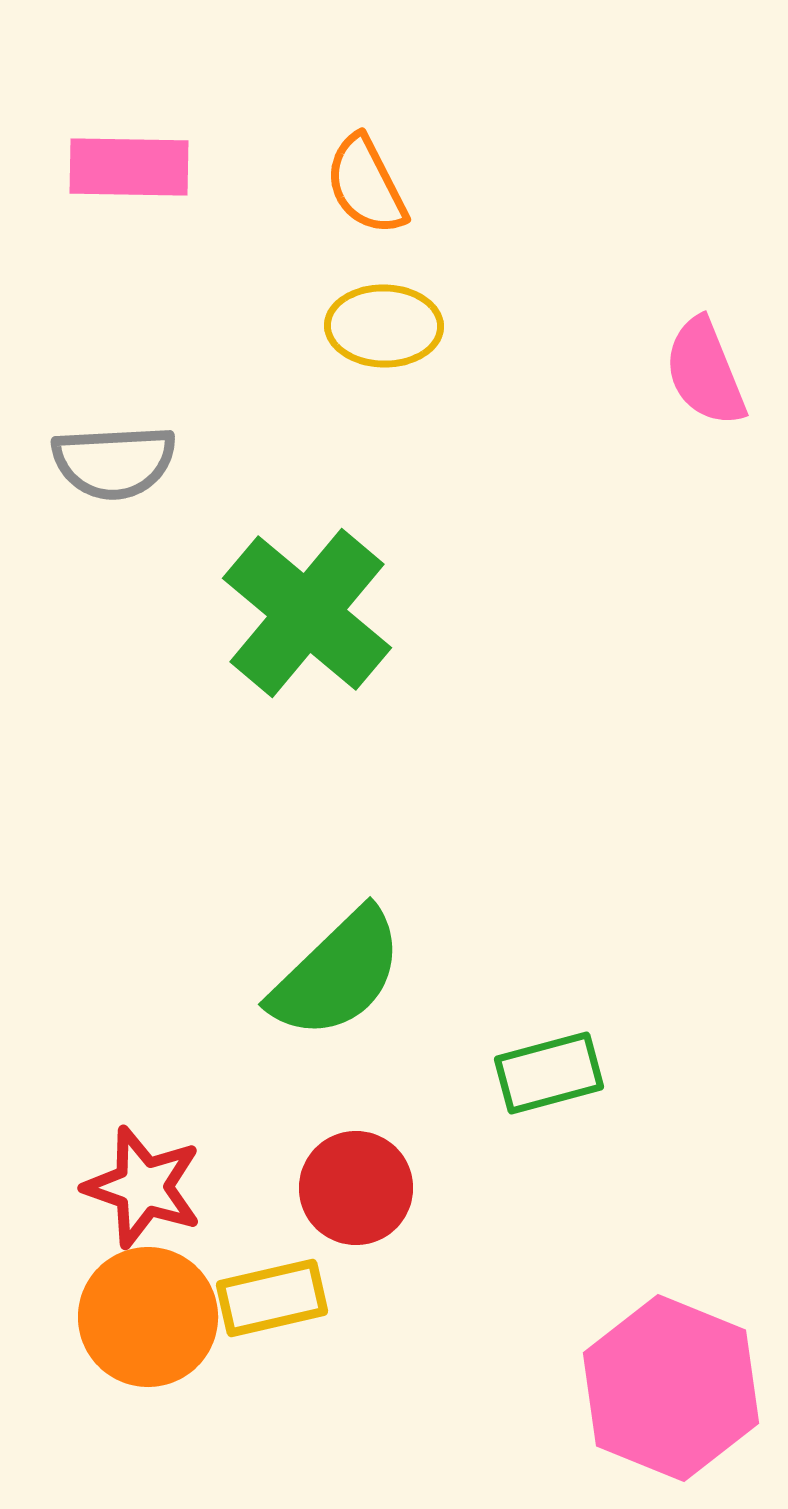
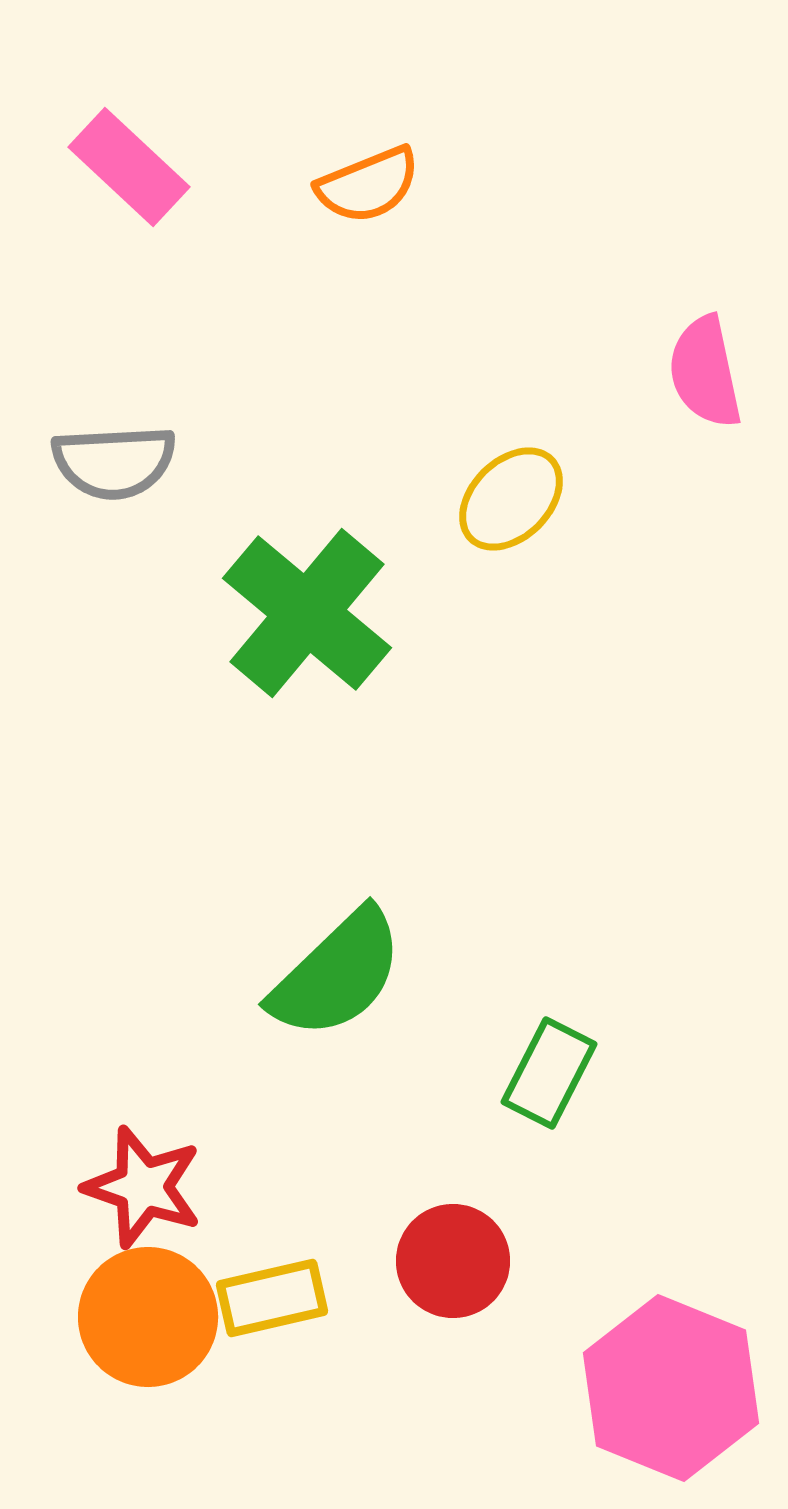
pink rectangle: rotated 42 degrees clockwise
orange semicircle: moved 2 px right; rotated 85 degrees counterclockwise
yellow ellipse: moved 127 px right, 173 px down; rotated 46 degrees counterclockwise
pink semicircle: rotated 10 degrees clockwise
green rectangle: rotated 48 degrees counterclockwise
red circle: moved 97 px right, 73 px down
